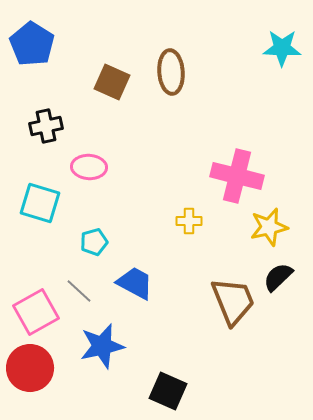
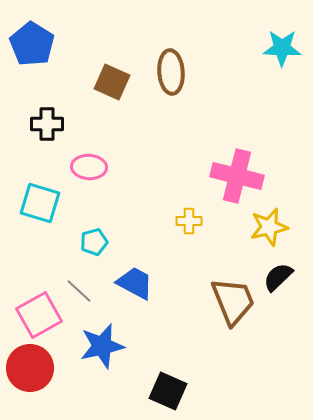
black cross: moved 1 px right, 2 px up; rotated 12 degrees clockwise
pink square: moved 3 px right, 3 px down
